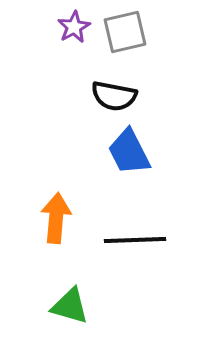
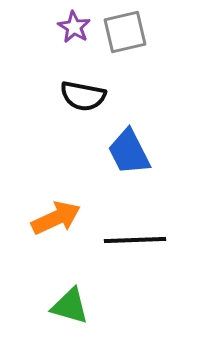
purple star: rotated 12 degrees counterclockwise
black semicircle: moved 31 px left
orange arrow: rotated 60 degrees clockwise
